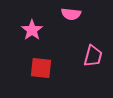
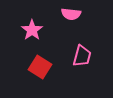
pink trapezoid: moved 11 px left
red square: moved 1 px left, 1 px up; rotated 25 degrees clockwise
